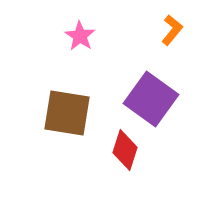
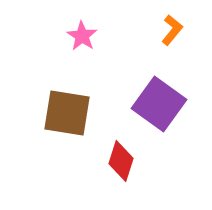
pink star: moved 2 px right
purple square: moved 8 px right, 5 px down
red diamond: moved 4 px left, 11 px down
